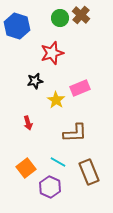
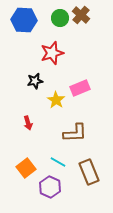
blue hexagon: moved 7 px right, 6 px up; rotated 15 degrees counterclockwise
